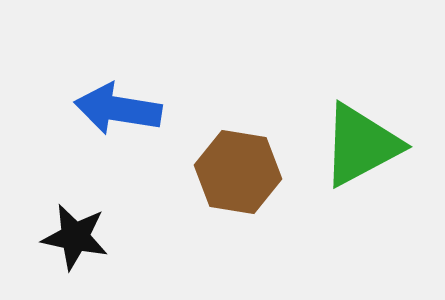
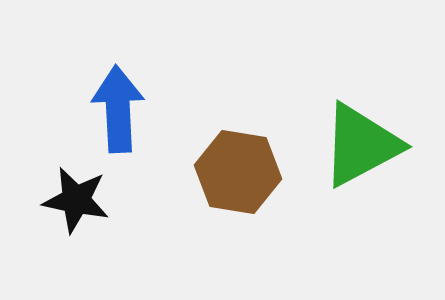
blue arrow: rotated 78 degrees clockwise
black star: moved 1 px right, 37 px up
